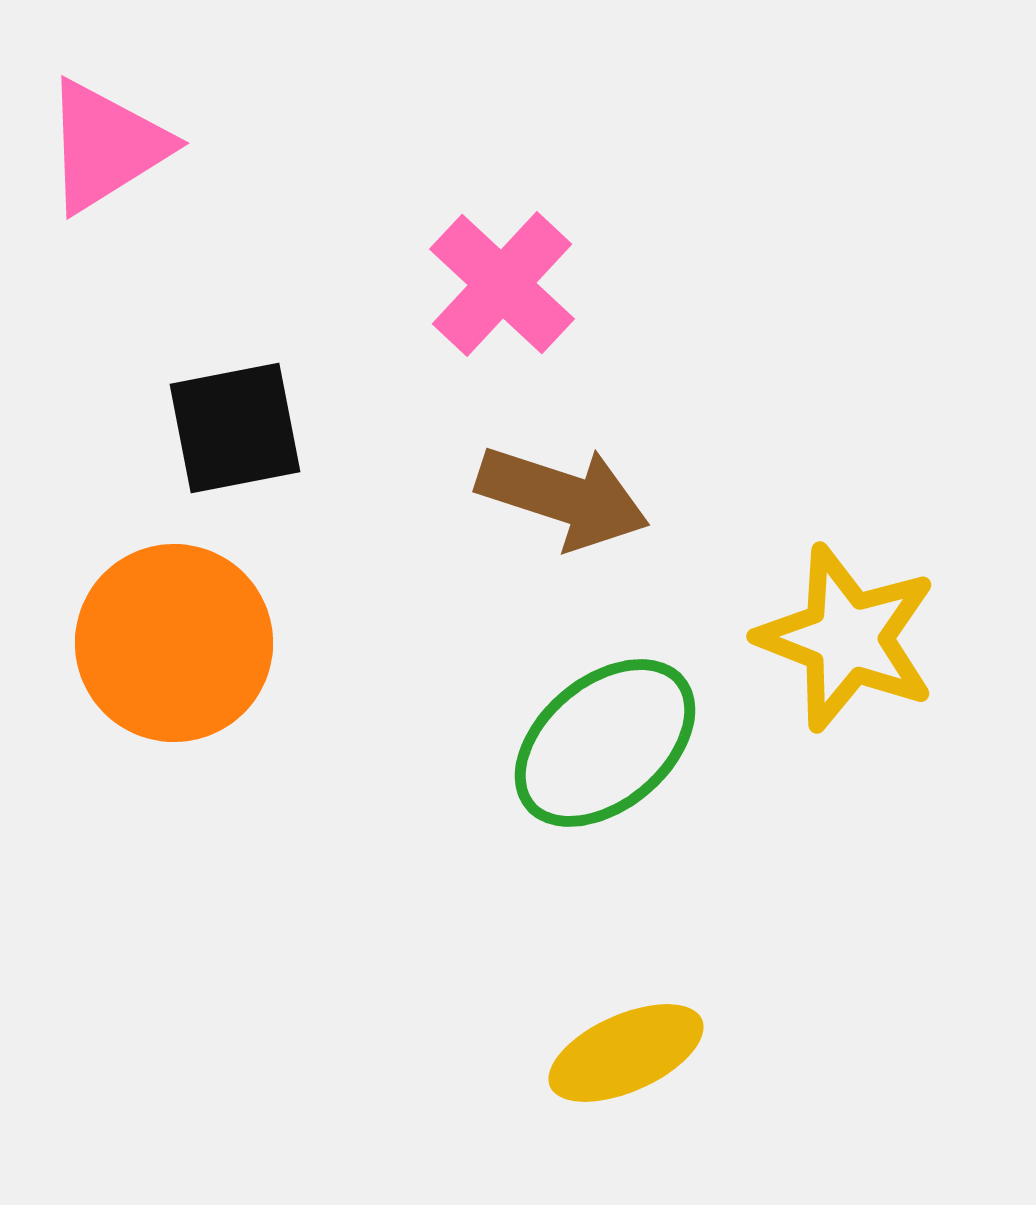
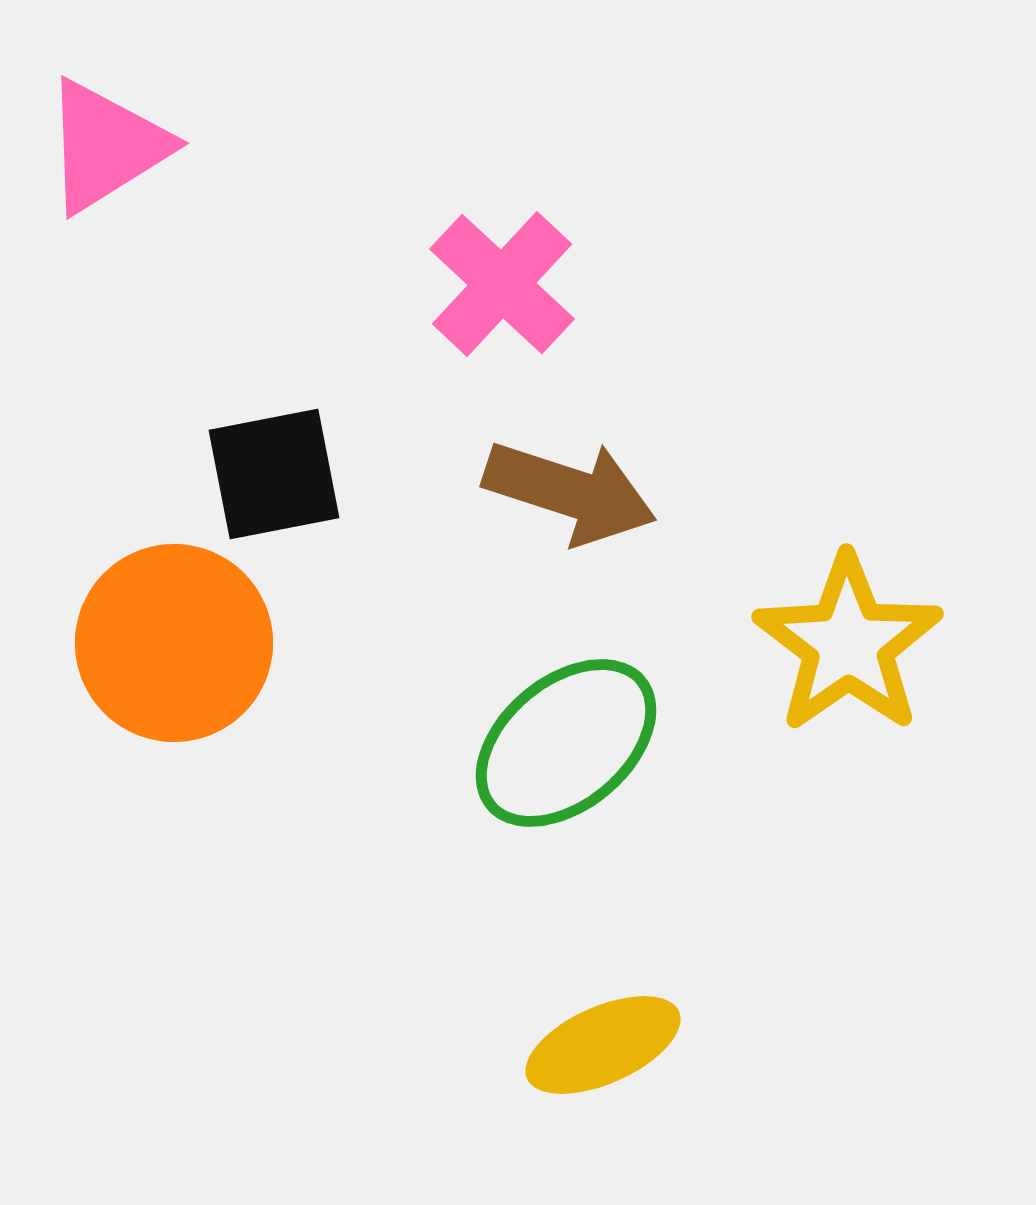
black square: moved 39 px right, 46 px down
brown arrow: moved 7 px right, 5 px up
yellow star: moved 1 px right, 6 px down; rotated 16 degrees clockwise
green ellipse: moved 39 px left
yellow ellipse: moved 23 px left, 8 px up
